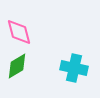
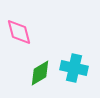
green diamond: moved 23 px right, 7 px down
